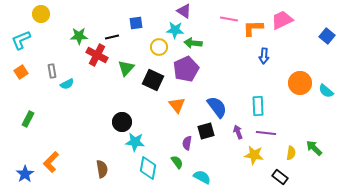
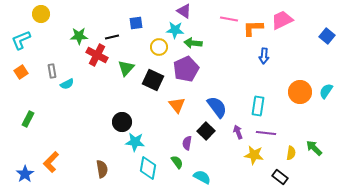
orange circle at (300, 83): moved 9 px down
cyan semicircle at (326, 91): rotated 84 degrees clockwise
cyan rectangle at (258, 106): rotated 12 degrees clockwise
black square at (206, 131): rotated 30 degrees counterclockwise
